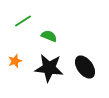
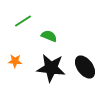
orange star: rotated 24 degrees clockwise
black star: moved 2 px right
